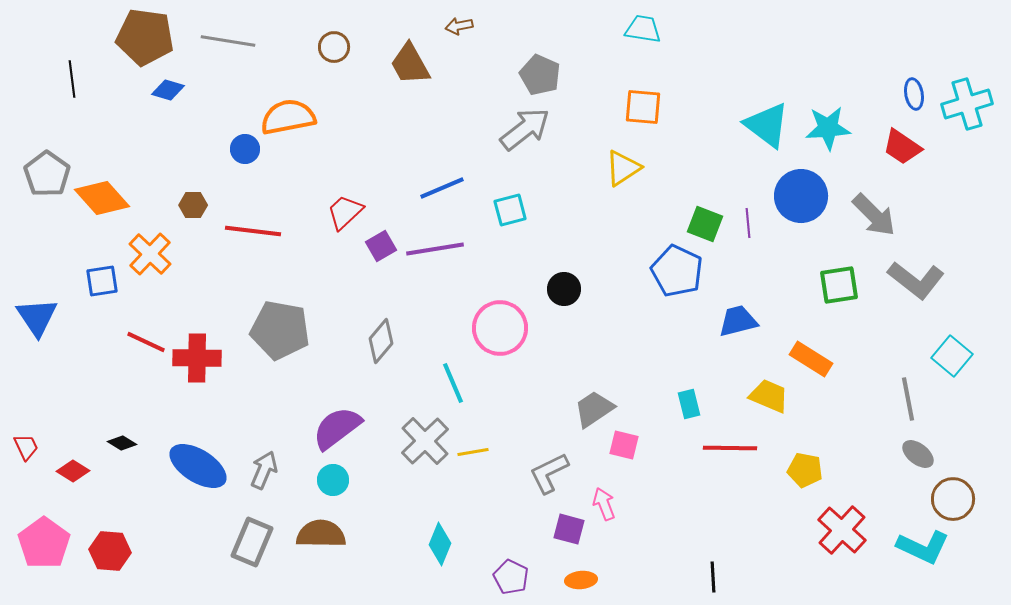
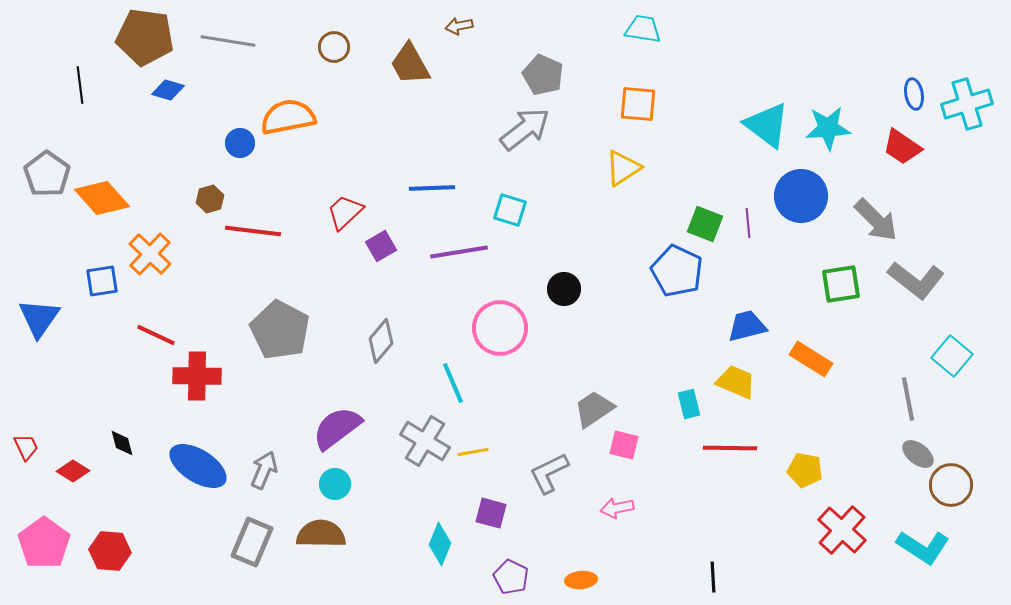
gray pentagon at (540, 75): moved 3 px right
black line at (72, 79): moved 8 px right, 6 px down
orange square at (643, 107): moved 5 px left, 3 px up
blue circle at (245, 149): moved 5 px left, 6 px up
blue line at (442, 188): moved 10 px left; rotated 21 degrees clockwise
brown hexagon at (193, 205): moved 17 px right, 6 px up; rotated 16 degrees counterclockwise
cyan square at (510, 210): rotated 32 degrees clockwise
gray arrow at (874, 215): moved 2 px right, 5 px down
purple line at (435, 249): moved 24 px right, 3 px down
green square at (839, 285): moved 2 px right, 1 px up
blue triangle at (37, 317): moved 2 px right, 1 px down; rotated 9 degrees clockwise
blue trapezoid at (738, 321): moved 9 px right, 5 px down
gray pentagon at (280, 330): rotated 18 degrees clockwise
red line at (146, 342): moved 10 px right, 7 px up
red cross at (197, 358): moved 18 px down
yellow trapezoid at (769, 396): moved 33 px left, 14 px up
gray cross at (425, 441): rotated 15 degrees counterclockwise
black diamond at (122, 443): rotated 44 degrees clockwise
cyan circle at (333, 480): moved 2 px right, 4 px down
brown circle at (953, 499): moved 2 px left, 14 px up
pink arrow at (604, 504): moved 13 px right, 4 px down; rotated 80 degrees counterclockwise
purple square at (569, 529): moved 78 px left, 16 px up
cyan L-shape at (923, 547): rotated 8 degrees clockwise
